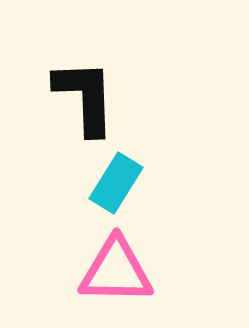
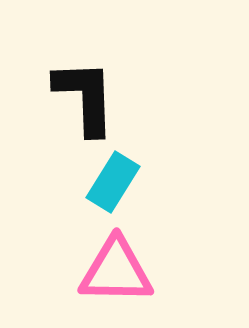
cyan rectangle: moved 3 px left, 1 px up
